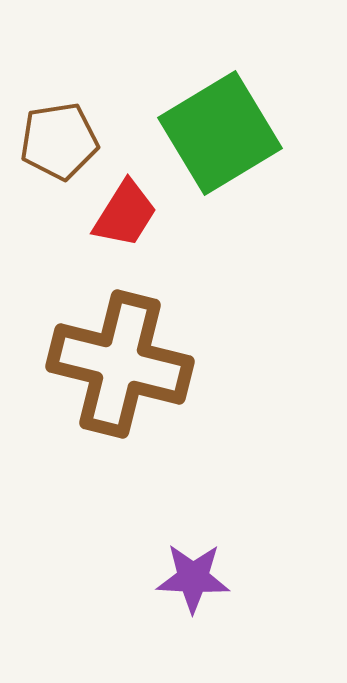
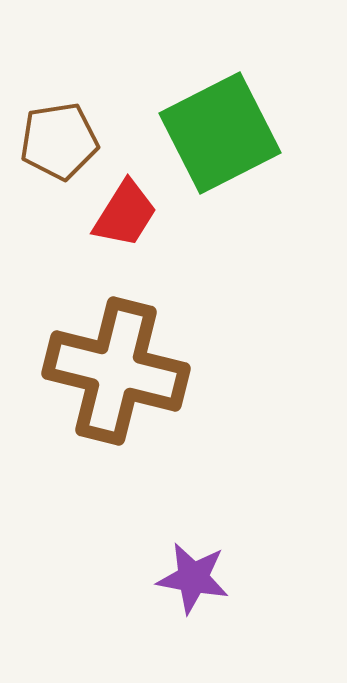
green square: rotated 4 degrees clockwise
brown cross: moved 4 px left, 7 px down
purple star: rotated 8 degrees clockwise
